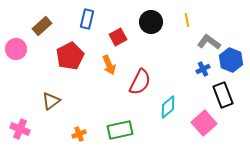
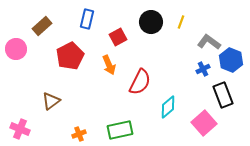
yellow line: moved 6 px left, 2 px down; rotated 32 degrees clockwise
